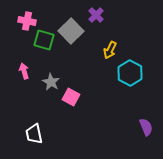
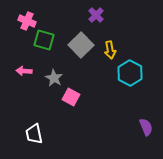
pink cross: rotated 12 degrees clockwise
gray square: moved 10 px right, 14 px down
yellow arrow: rotated 36 degrees counterclockwise
pink arrow: rotated 70 degrees counterclockwise
gray star: moved 3 px right, 4 px up
